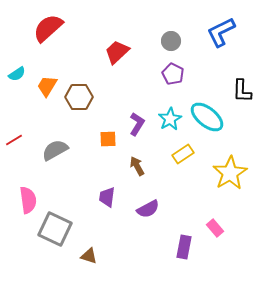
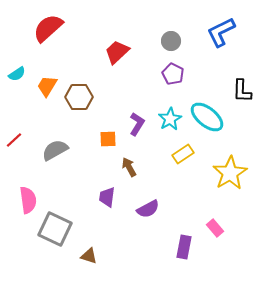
red line: rotated 12 degrees counterclockwise
brown arrow: moved 8 px left, 1 px down
